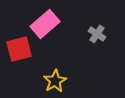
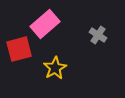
gray cross: moved 1 px right, 1 px down
yellow star: moved 13 px up
